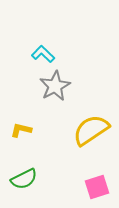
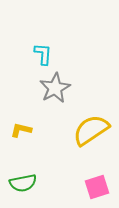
cyan L-shape: rotated 50 degrees clockwise
gray star: moved 2 px down
green semicircle: moved 1 px left, 4 px down; rotated 16 degrees clockwise
